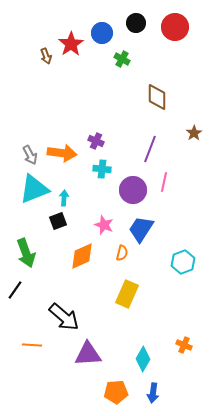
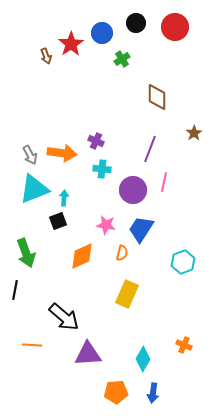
green cross: rotated 28 degrees clockwise
pink star: moved 2 px right; rotated 12 degrees counterclockwise
black line: rotated 24 degrees counterclockwise
